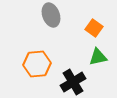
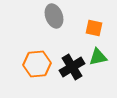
gray ellipse: moved 3 px right, 1 px down
orange square: rotated 24 degrees counterclockwise
black cross: moved 1 px left, 15 px up
